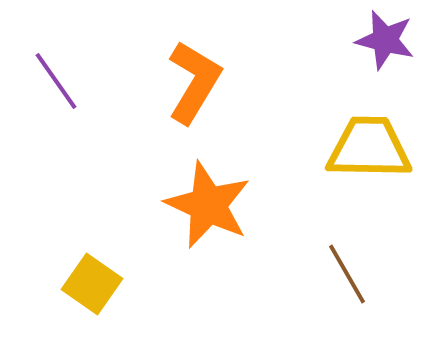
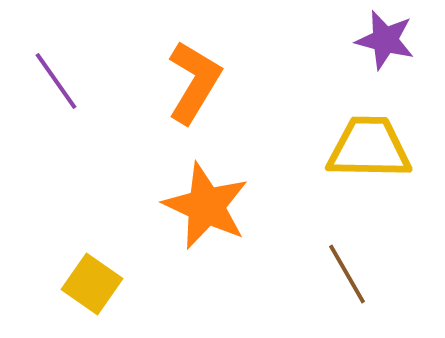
orange star: moved 2 px left, 1 px down
